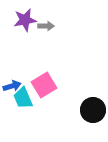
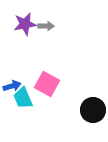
purple star: moved 4 px down
pink square: moved 3 px right, 1 px up; rotated 30 degrees counterclockwise
